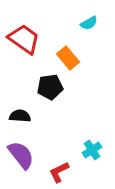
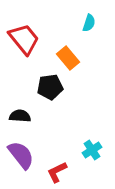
cyan semicircle: rotated 42 degrees counterclockwise
red trapezoid: rotated 16 degrees clockwise
red L-shape: moved 2 px left
